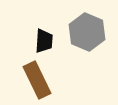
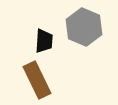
gray hexagon: moved 3 px left, 5 px up
